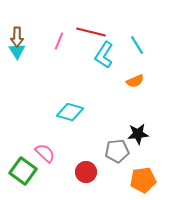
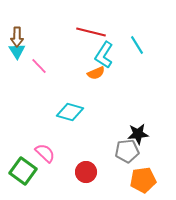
pink line: moved 20 px left, 25 px down; rotated 66 degrees counterclockwise
orange semicircle: moved 39 px left, 8 px up
gray pentagon: moved 10 px right
